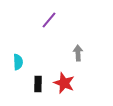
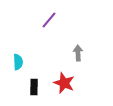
black rectangle: moved 4 px left, 3 px down
